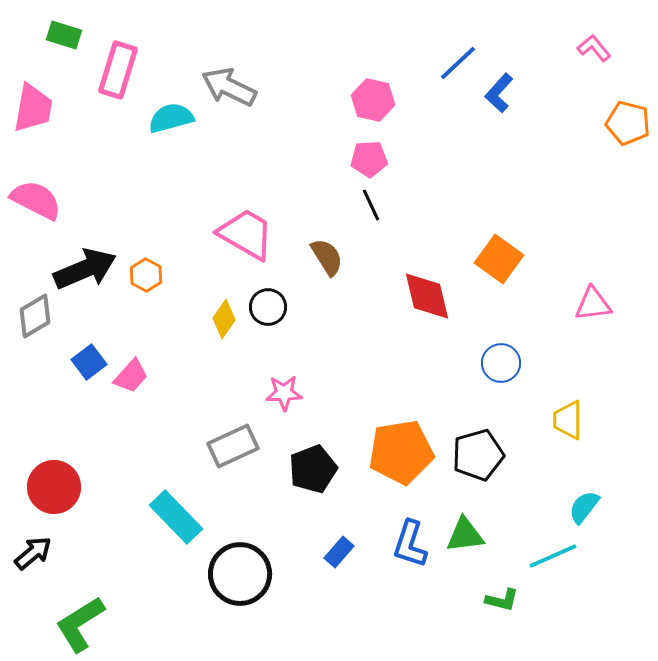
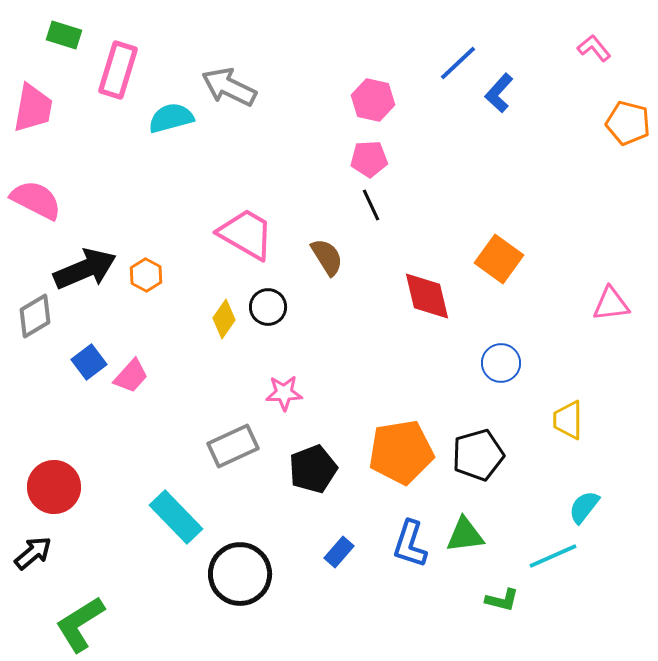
pink triangle at (593, 304): moved 18 px right
